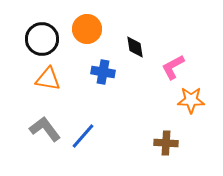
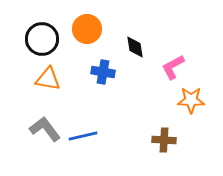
blue line: rotated 36 degrees clockwise
brown cross: moved 2 px left, 3 px up
